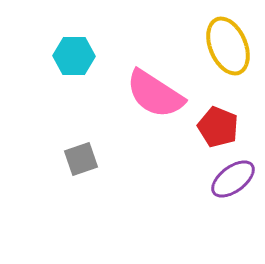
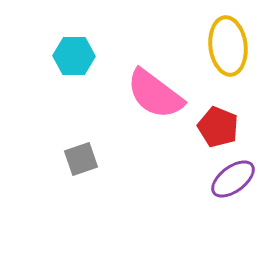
yellow ellipse: rotated 16 degrees clockwise
pink semicircle: rotated 4 degrees clockwise
